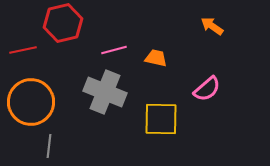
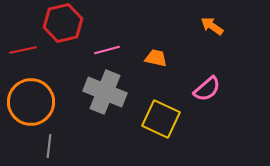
pink line: moved 7 px left
yellow square: rotated 24 degrees clockwise
